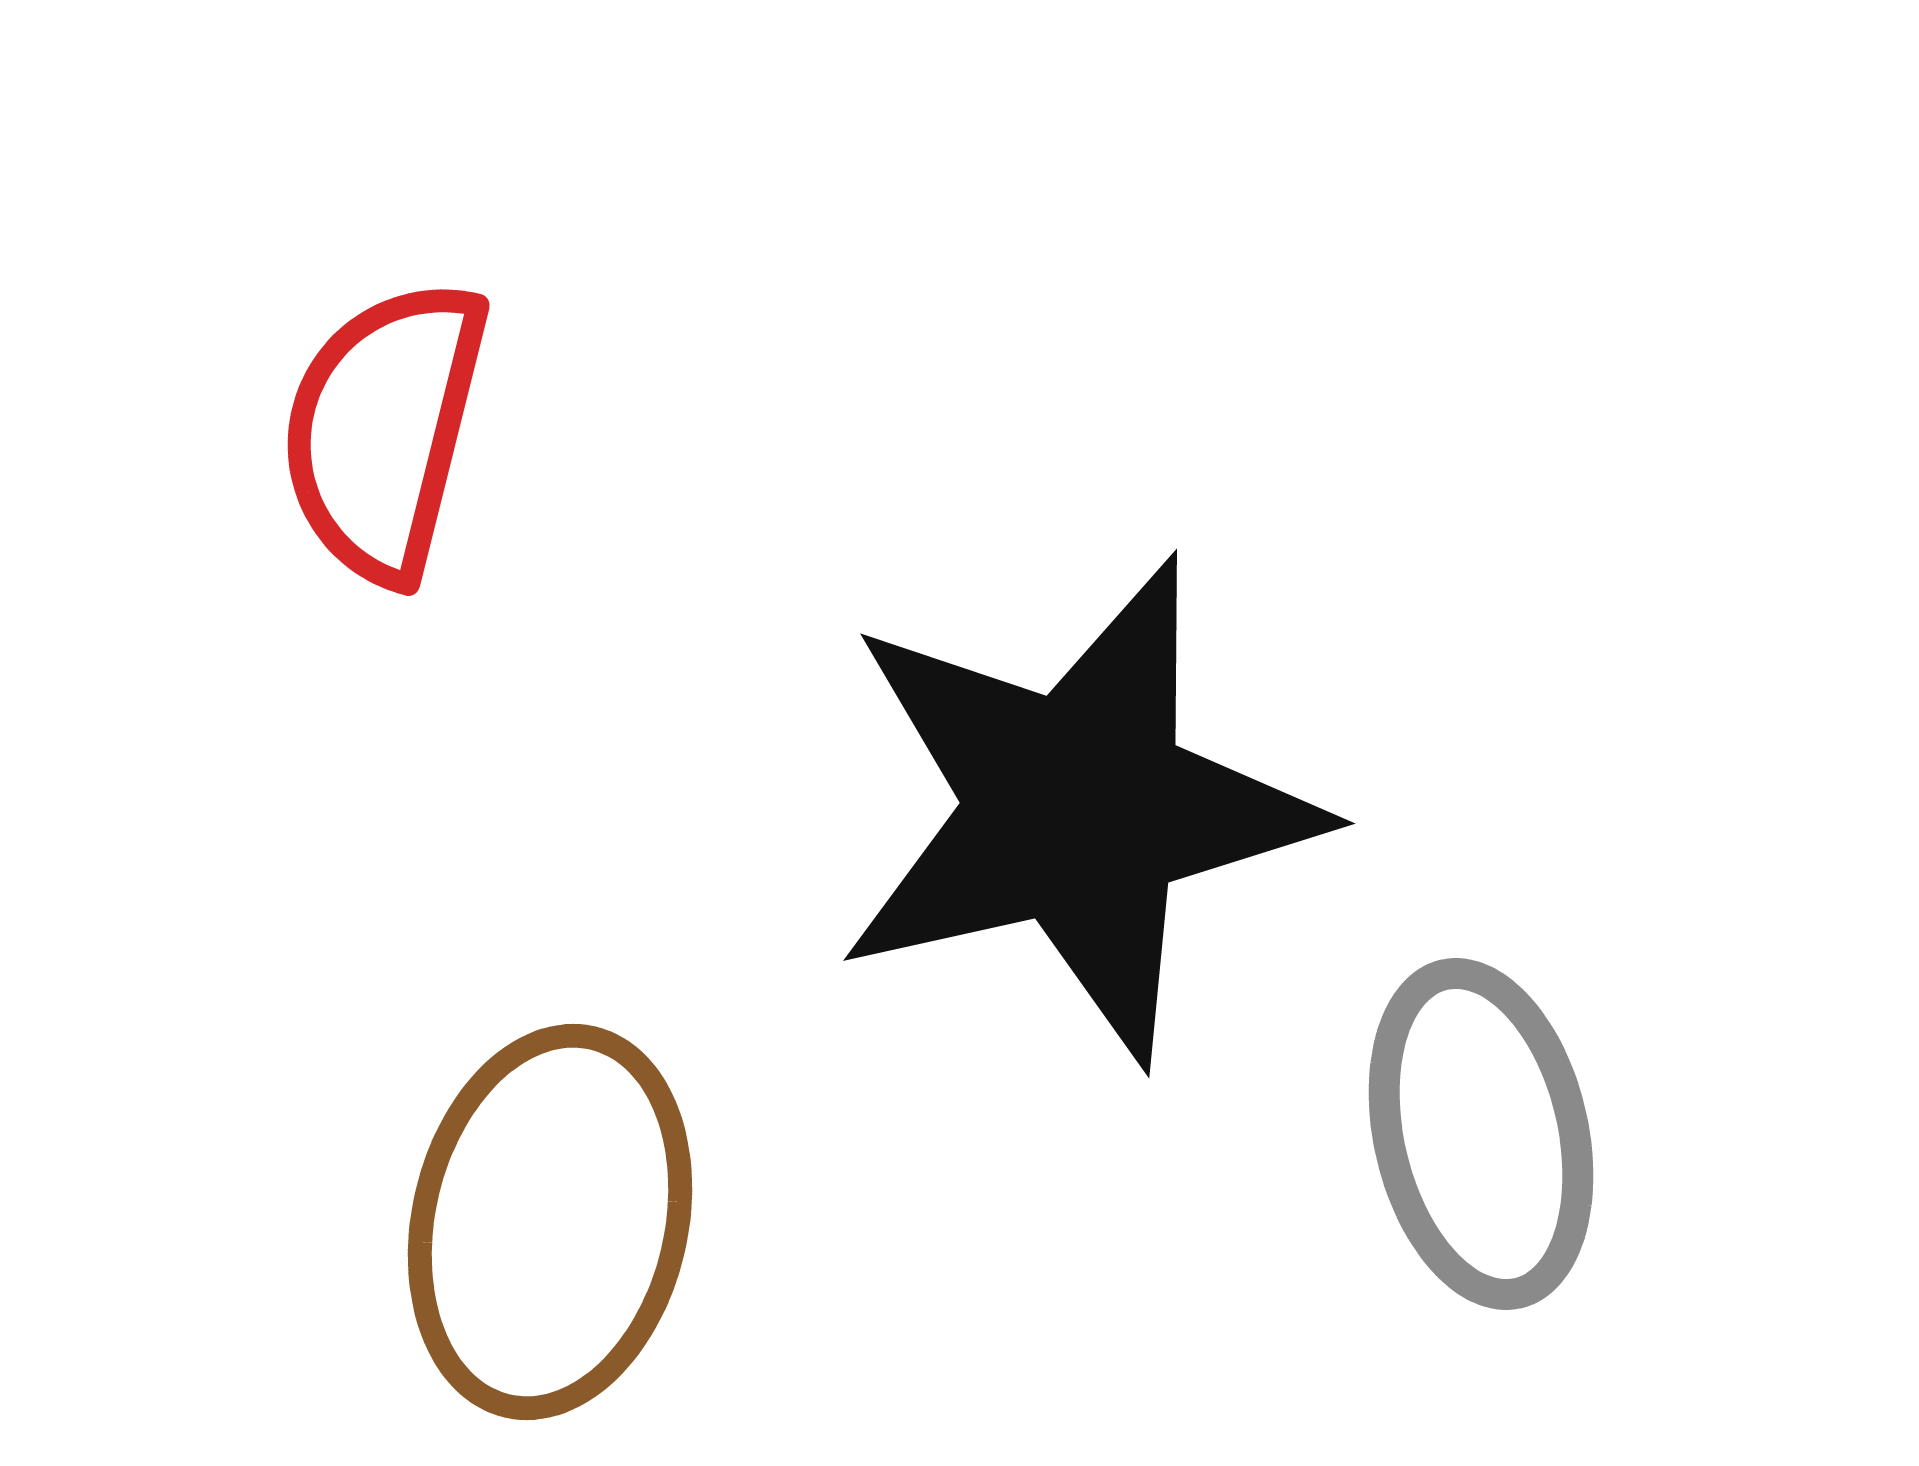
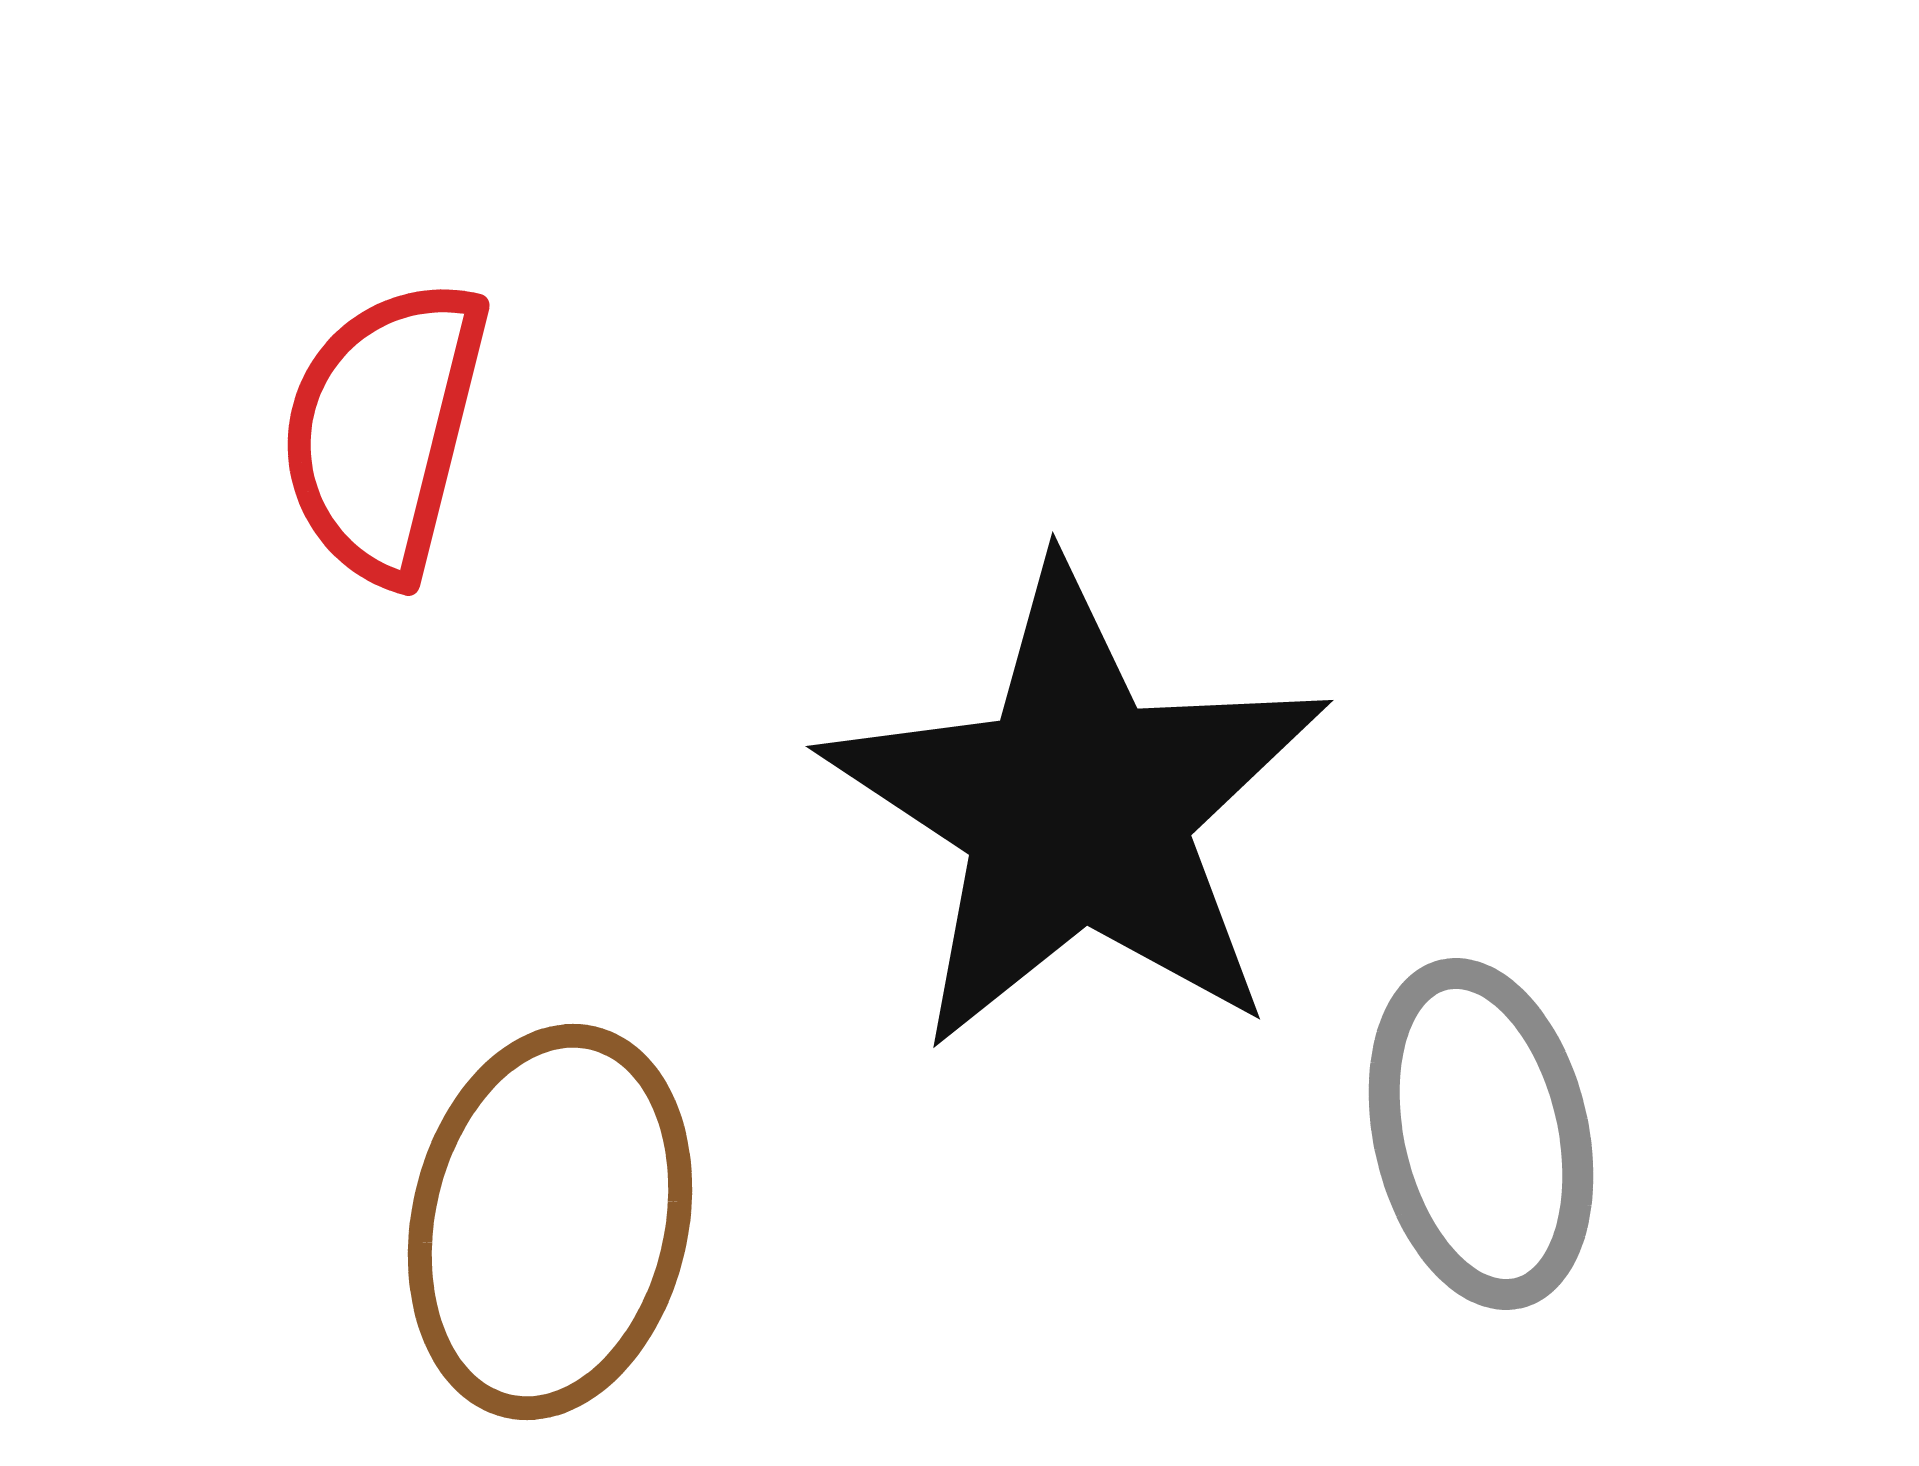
black star: rotated 26 degrees counterclockwise
